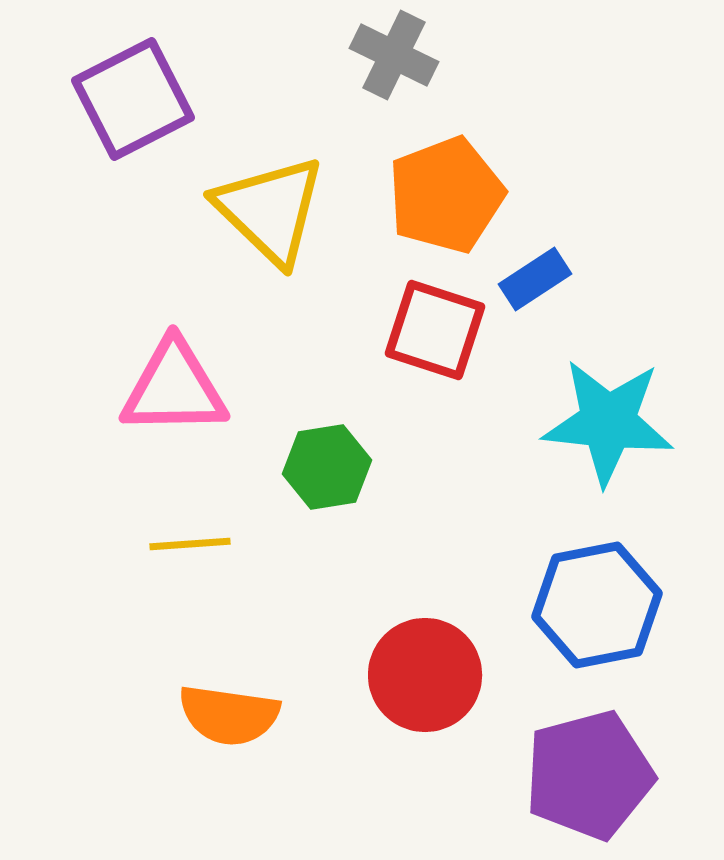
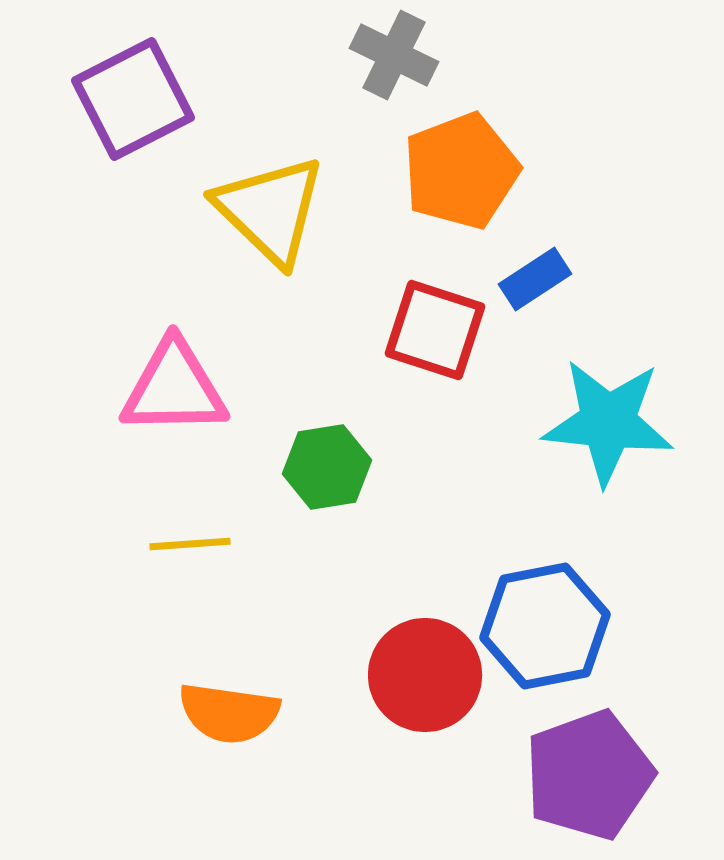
orange pentagon: moved 15 px right, 24 px up
blue hexagon: moved 52 px left, 21 px down
orange semicircle: moved 2 px up
purple pentagon: rotated 5 degrees counterclockwise
